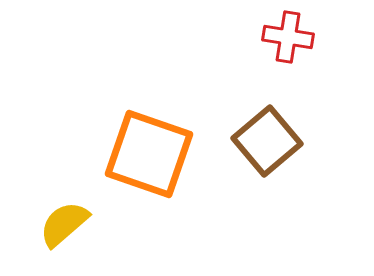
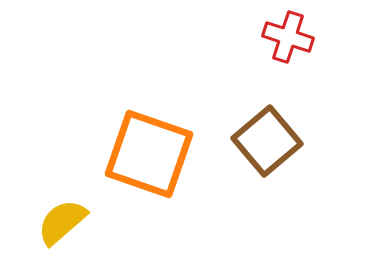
red cross: rotated 9 degrees clockwise
yellow semicircle: moved 2 px left, 2 px up
